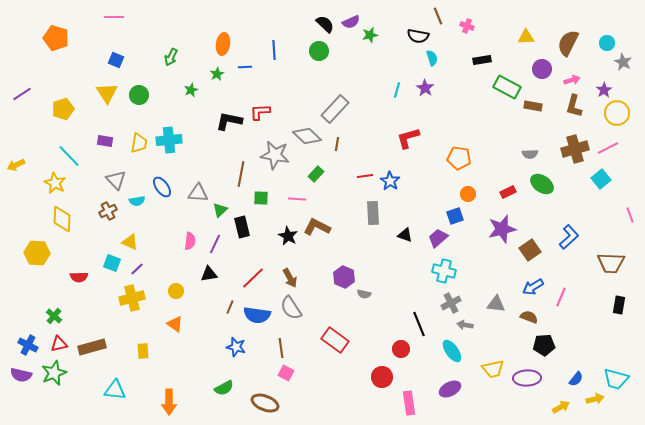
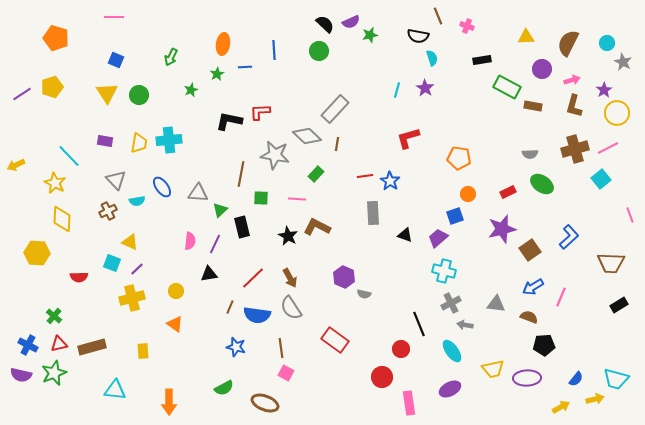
yellow pentagon at (63, 109): moved 11 px left, 22 px up
black rectangle at (619, 305): rotated 48 degrees clockwise
